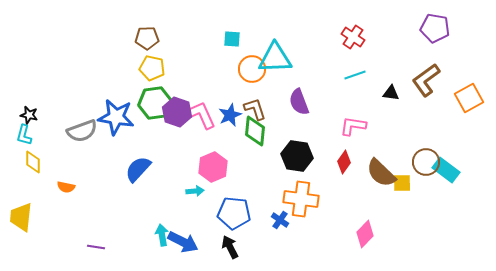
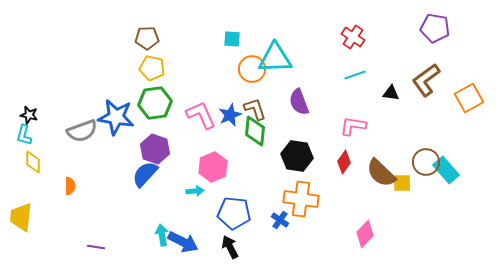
purple hexagon at (177, 112): moved 22 px left, 37 px down
blue semicircle at (138, 169): moved 7 px right, 5 px down
cyan rectangle at (446, 170): rotated 12 degrees clockwise
orange semicircle at (66, 187): moved 4 px right, 1 px up; rotated 102 degrees counterclockwise
